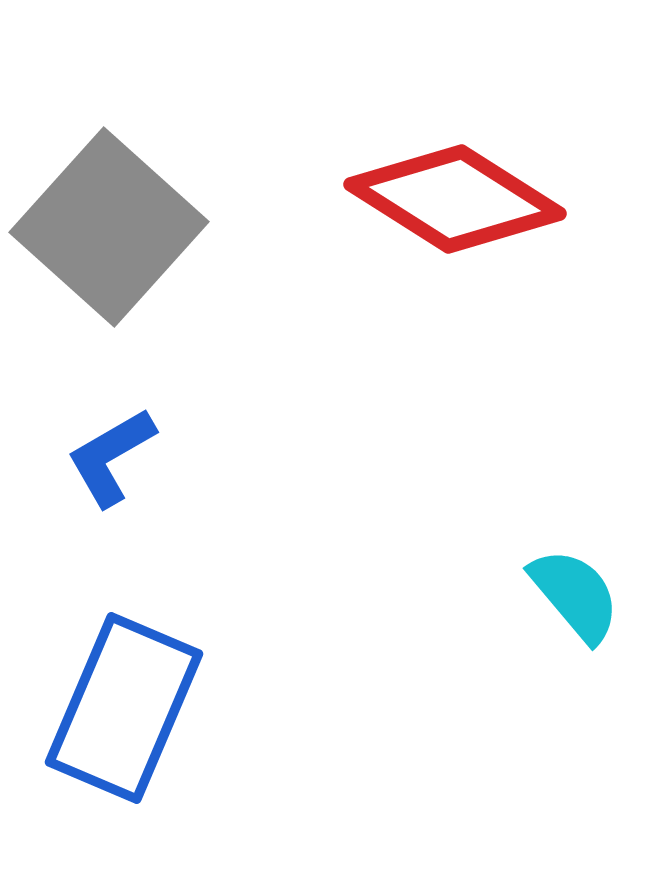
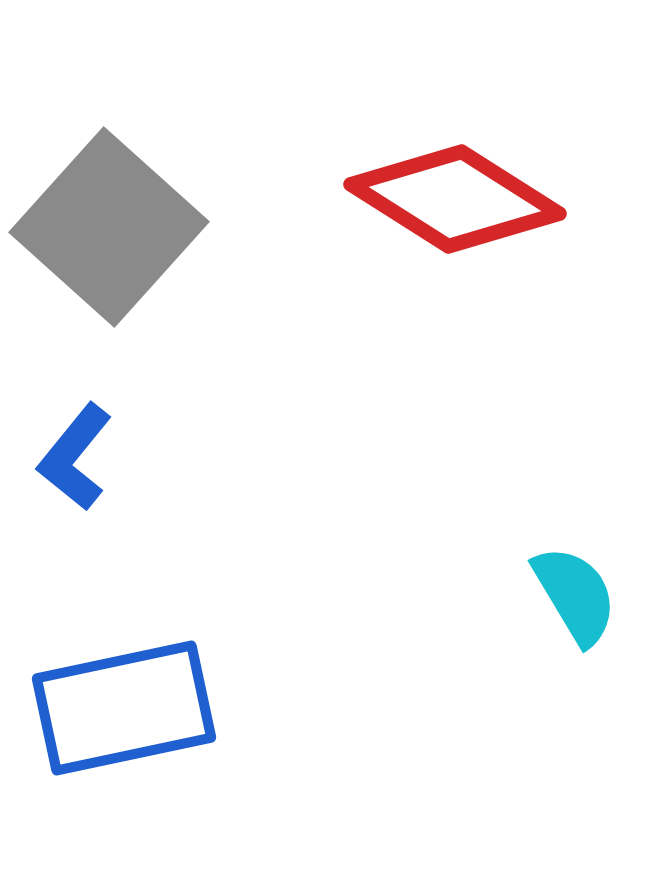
blue L-shape: moved 36 px left; rotated 21 degrees counterclockwise
cyan semicircle: rotated 9 degrees clockwise
blue rectangle: rotated 55 degrees clockwise
